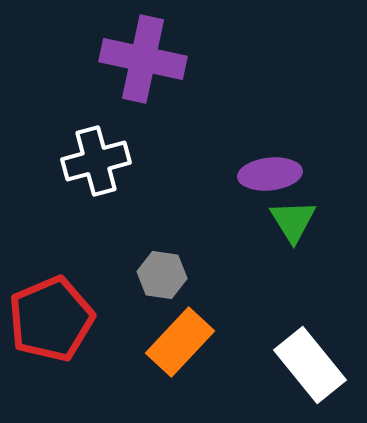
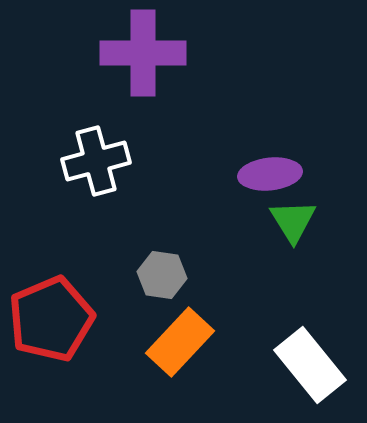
purple cross: moved 6 px up; rotated 12 degrees counterclockwise
